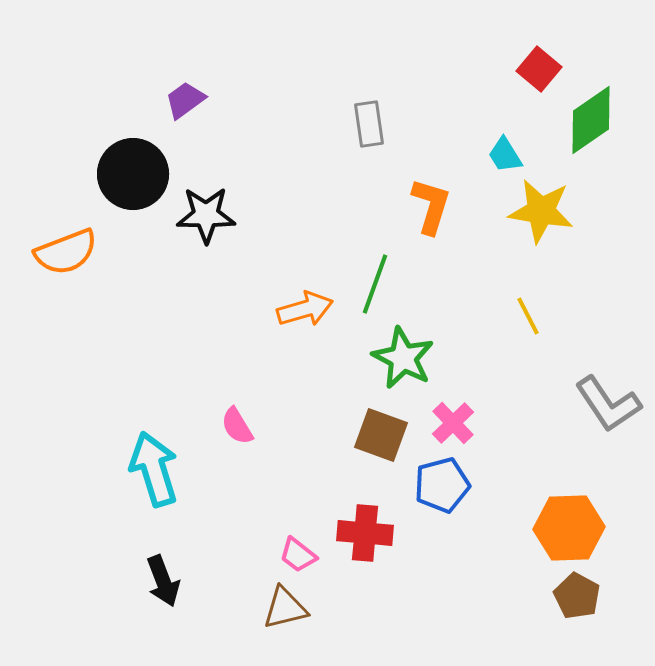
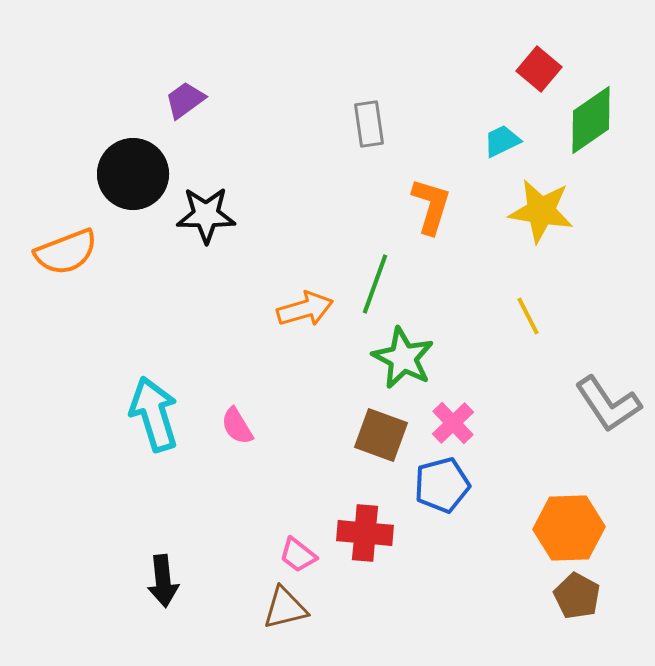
cyan trapezoid: moved 3 px left, 14 px up; rotated 96 degrees clockwise
cyan arrow: moved 55 px up
black arrow: rotated 15 degrees clockwise
